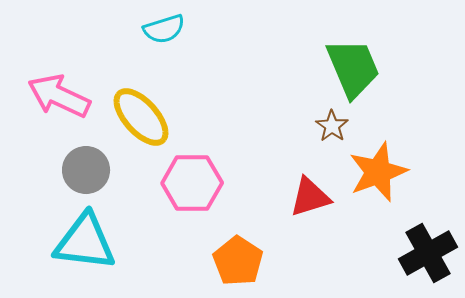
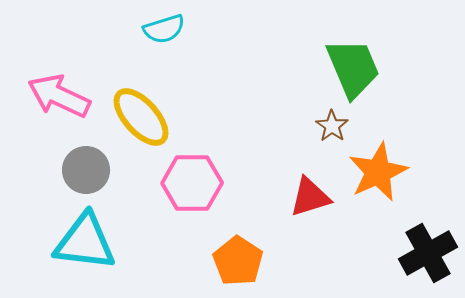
orange star: rotated 4 degrees counterclockwise
